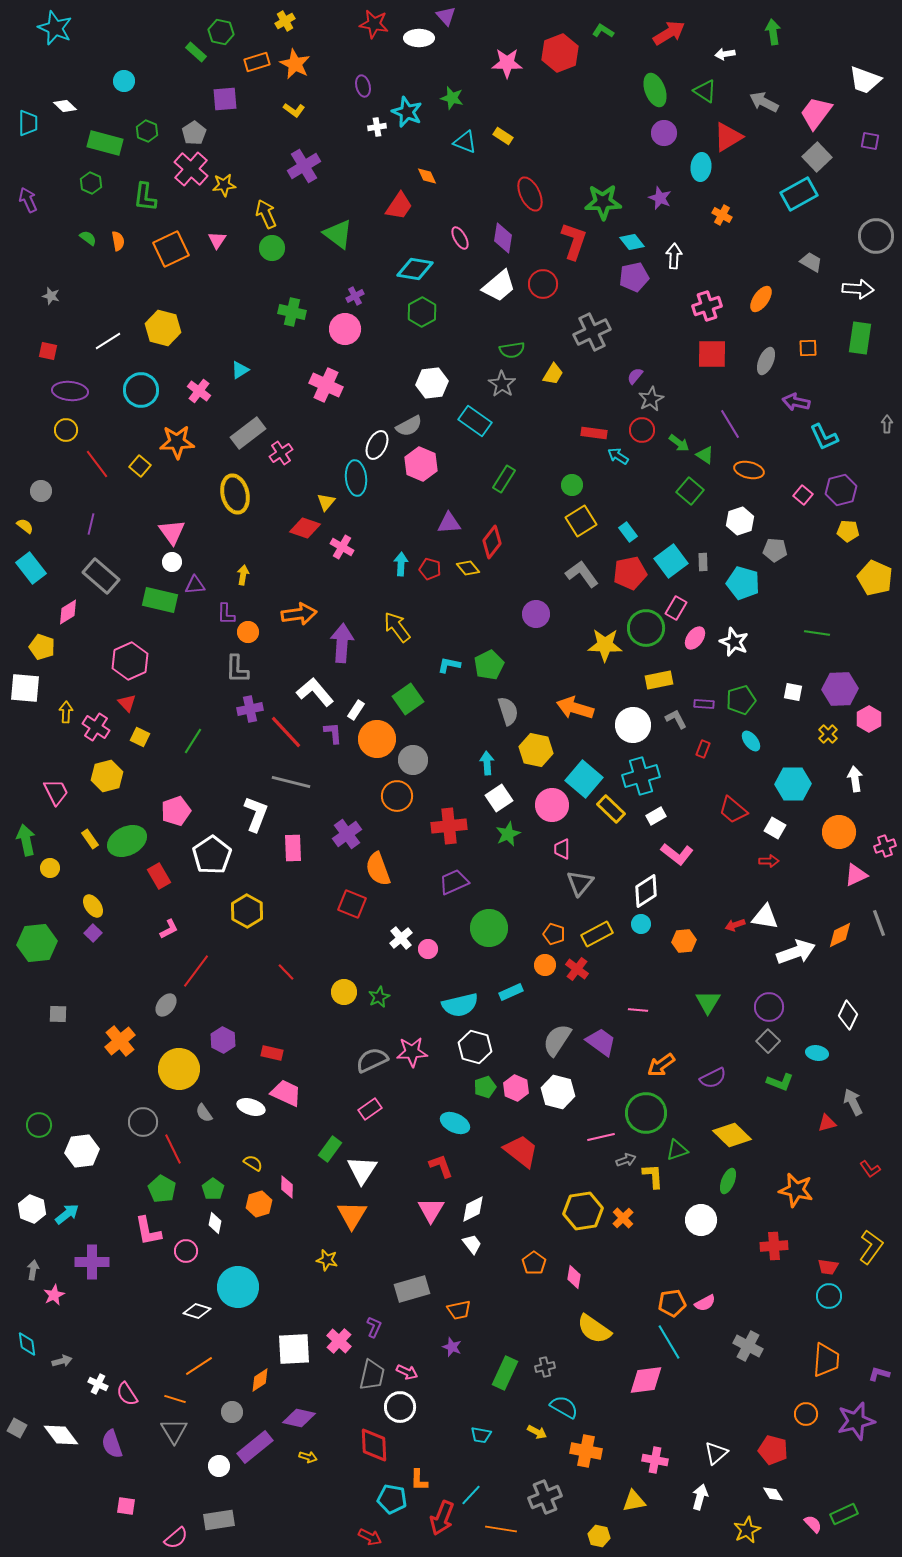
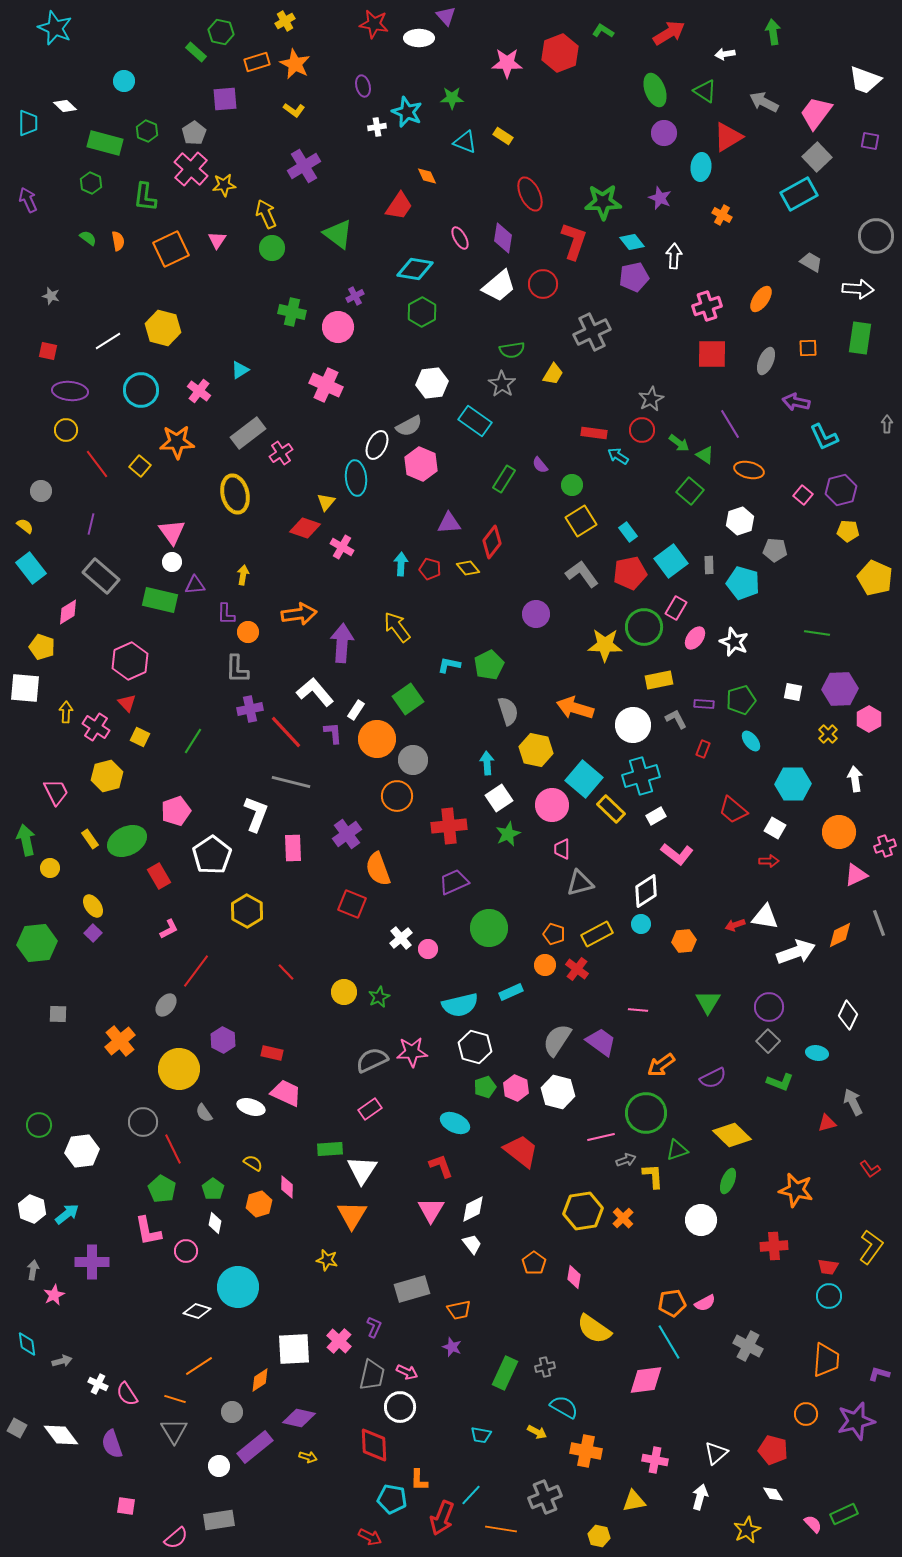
green star at (452, 98): rotated 15 degrees counterclockwise
pink circle at (345, 329): moved 7 px left, 2 px up
purple semicircle at (635, 376): moved 95 px left, 89 px down; rotated 78 degrees counterclockwise
gray rectangle at (703, 562): moved 6 px right, 3 px down
green circle at (646, 628): moved 2 px left, 1 px up
gray triangle at (580, 883): rotated 36 degrees clockwise
green rectangle at (330, 1149): rotated 50 degrees clockwise
